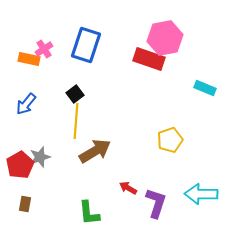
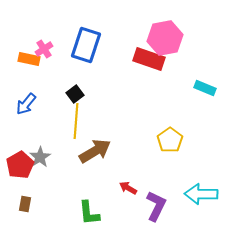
yellow pentagon: rotated 15 degrees counterclockwise
gray star: rotated 15 degrees counterclockwise
purple L-shape: moved 3 px down; rotated 8 degrees clockwise
